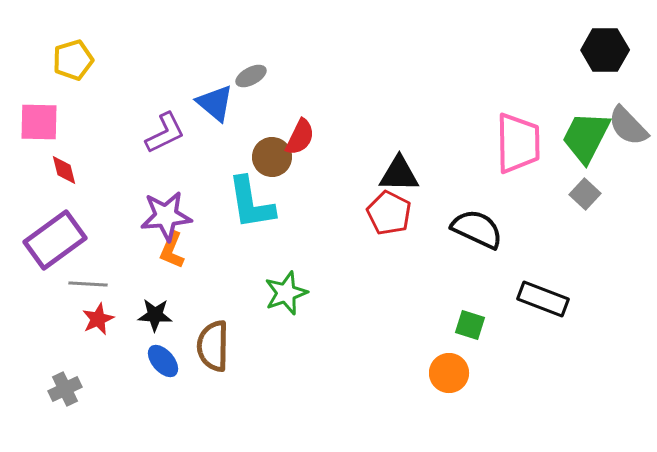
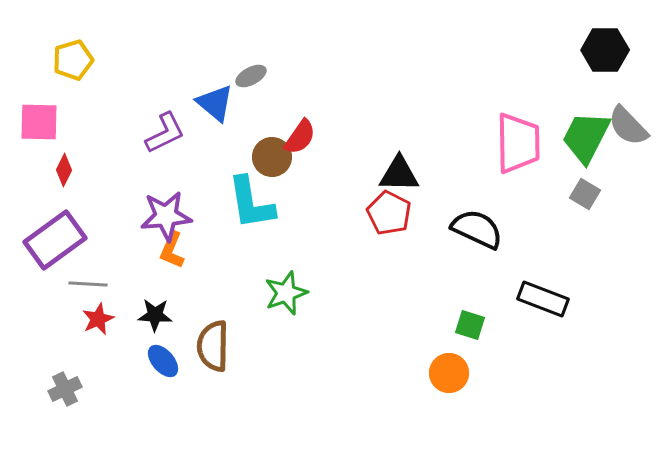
red semicircle: rotated 9 degrees clockwise
red diamond: rotated 40 degrees clockwise
gray square: rotated 12 degrees counterclockwise
